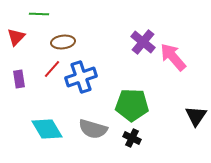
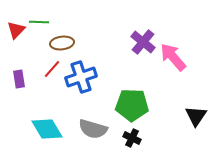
green line: moved 8 px down
red triangle: moved 7 px up
brown ellipse: moved 1 px left, 1 px down
